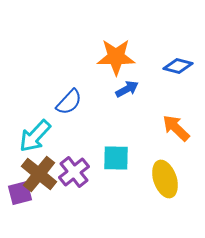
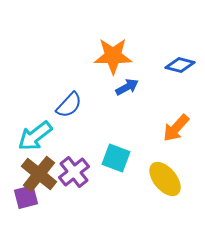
orange star: moved 3 px left, 1 px up
blue diamond: moved 2 px right, 1 px up
blue arrow: moved 2 px up
blue semicircle: moved 3 px down
orange arrow: rotated 92 degrees counterclockwise
cyan arrow: rotated 9 degrees clockwise
cyan square: rotated 20 degrees clockwise
yellow ellipse: rotated 21 degrees counterclockwise
purple square: moved 6 px right, 4 px down
